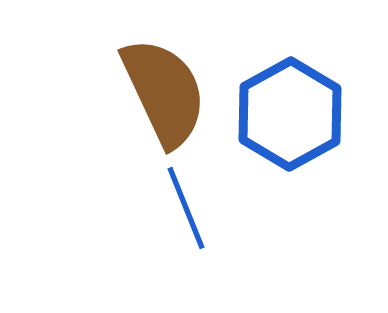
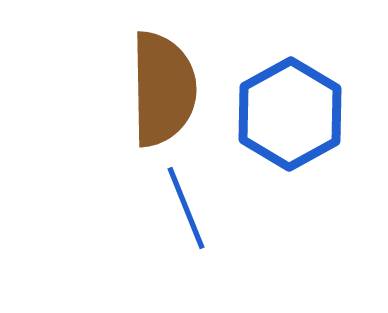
brown semicircle: moved 1 px left, 3 px up; rotated 24 degrees clockwise
